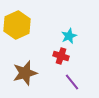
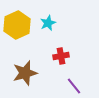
cyan star: moved 21 px left, 13 px up
red cross: rotated 28 degrees counterclockwise
purple line: moved 2 px right, 4 px down
